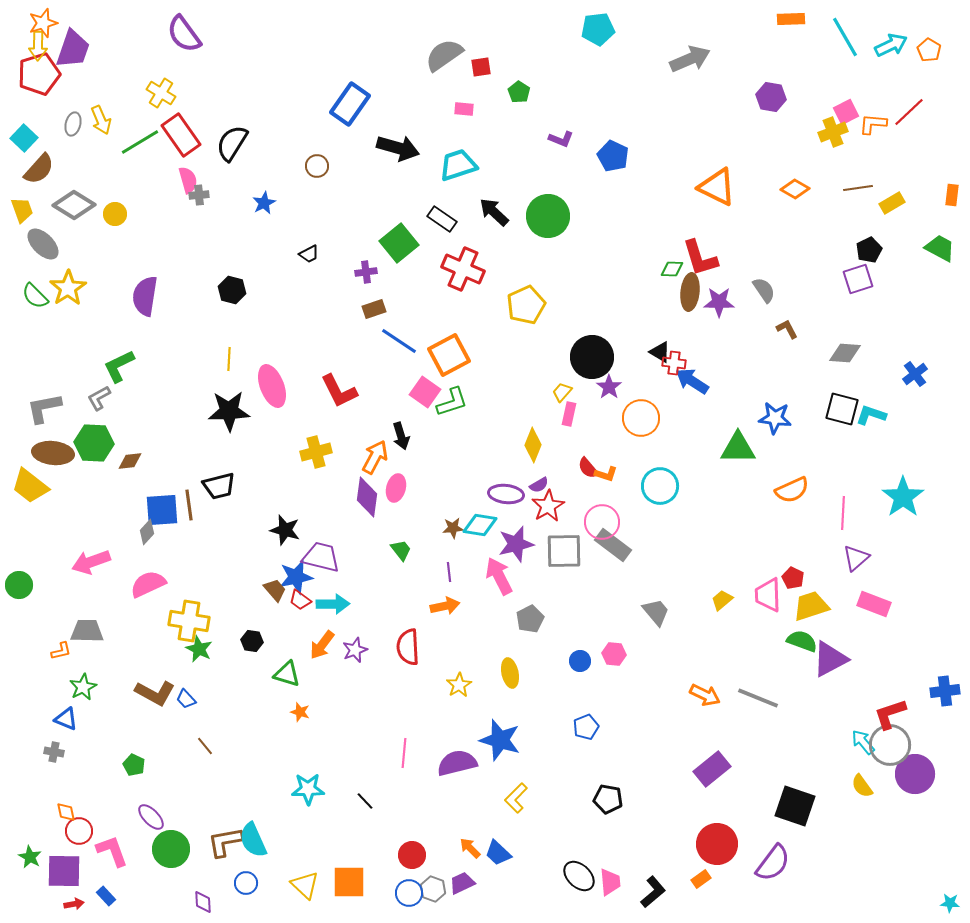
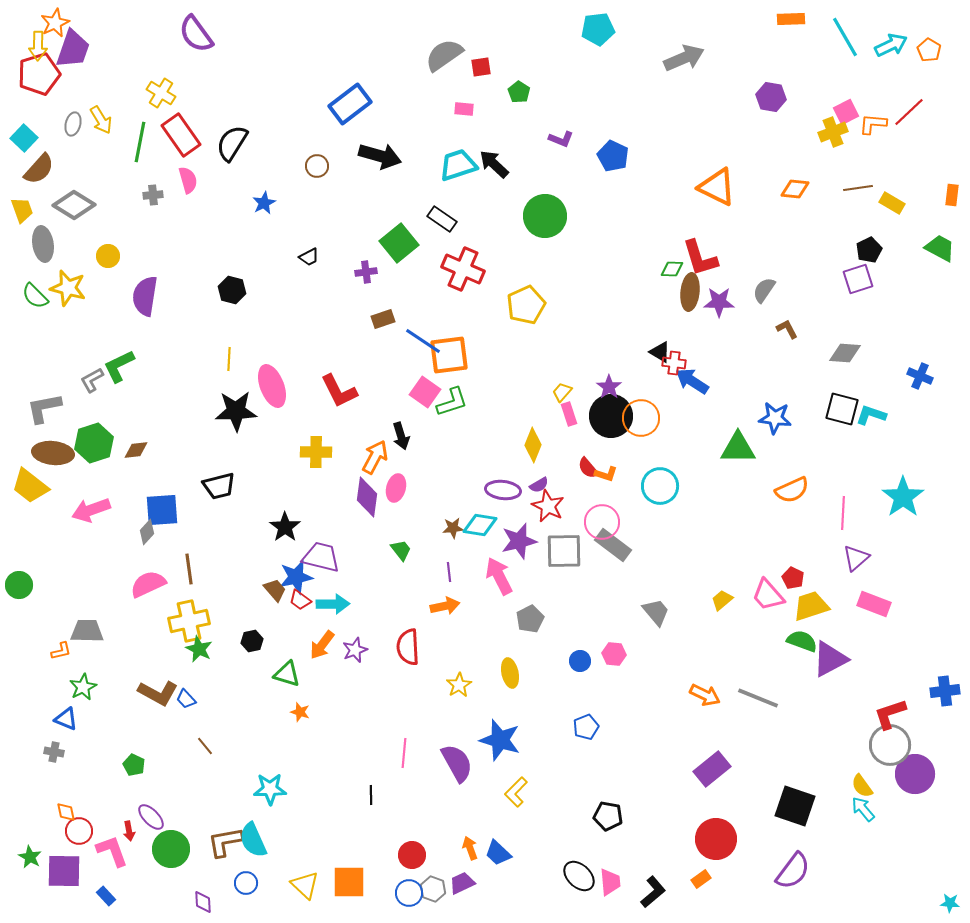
orange star at (43, 23): moved 12 px right; rotated 8 degrees counterclockwise
purple semicircle at (184, 34): moved 12 px right
gray arrow at (690, 59): moved 6 px left, 1 px up
blue rectangle at (350, 104): rotated 18 degrees clockwise
yellow arrow at (101, 120): rotated 8 degrees counterclockwise
green line at (140, 142): rotated 48 degrees counterclockwise
black arrow at (398, 148): moved 18 px left, 8 px down
orange diamond at (795, 189): rotated 24 degrees counterclockwise
gray cross at (199, 195): moved 46 px left
yellow rectangle at (892, 203): rotated 60 degrees clockwise
black arrow at (494, 212): moved 48 px up
yellow circle at (115, 214): moved 7 px left, 42 px down
green circle at (548, 216): moved 3 px left
gray ellipse at (43, 244): rotated 36 degrees clockwise
black trapezoid at (309, 254): moved 3 px down
yellow star at (68, 288): rotated 24 degrees counterclockwise
gray semicircle at (764, 290): rotated 112 degrees counterclockwise
brown rectangle at (374, 309): moved 9 px right, 10 px down
blue line at (399, 341): moved 24 px right
orange square at (449, 355): rotated 21 degrees clockwise
black circle at (592, 357): moved 19 px right, 59 px down
blue cross at (915, 374): moved 5 px right, 2 px down; rotated 30 degrees counterclockwise
gray L-shape at (99, 398): moved 7 px left, 18 px up
black star at (229, 411): moved 7 px right
pink rectangle at (569, 414): rotated 30 degrees counterclockwise
green hexagon at (94, 443): rotated 21 degrees counterclockwise
yellow cross at (316, 452): rotated 16 degrees clockwise
brown diamond at (130, 461): moved 6 px right, 11 px up
purple ellipse at (506, 494): moved 3 px left, 4 px up
brown line at (189, 505): moved 64 px down
red star at (548, 506): rotated 16 degrees counterclockwise
black star at (285, 530): moved 3 px up; rotated 20 degrees clockwise
purple star at (516, 544): moved 3 px right, 3 px up
pink arrow at (91, 562): moved 52 px up
pink trapezoid at (768, 595): rotated 39 degrees counterclockwise
yellow cross at (189, 621): rotated 21 degrees counterclockwise
black hexagon at (252, 641): rotated 20 degrees counterclockwise
brown L-shape at (155, 693): moved 3 px right
cyan arrow at (863, 742): moved 67 px down
purple semicircle at (457, 763): rotated 75 degrees clockwise
cyan star at (308, 789): moved 38 px left
yellow L-shape at (516, 798): moved 6 px up
black pentagon at (608, 799): moved 17 px down
black line at (365, 801): moved 6 px right, 6 px up; rotated 42 degrees clockwise
red circle at (717, 844): moved 1 px left, 5 px up
orange arrow at (470, 848): rotated 25 degrees clockwise
purple semicircle at (773, 863): moved 20 px right, 8 px down
red arrow at (74, 904): moved 55 px right, 73 px up; rotated 90 degrees clockwise
